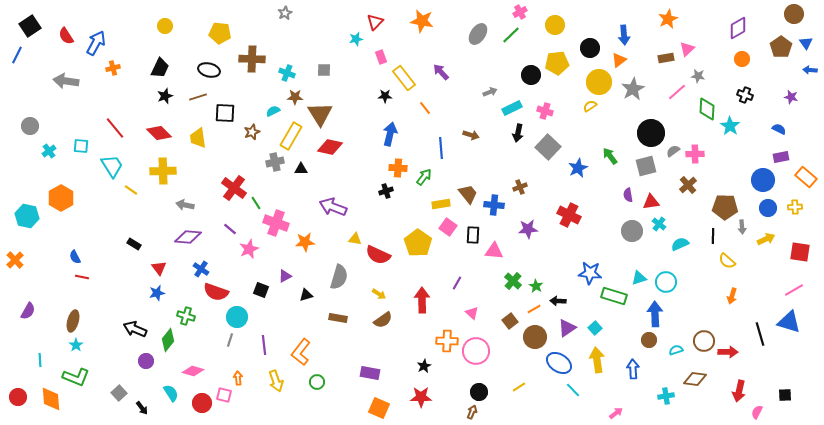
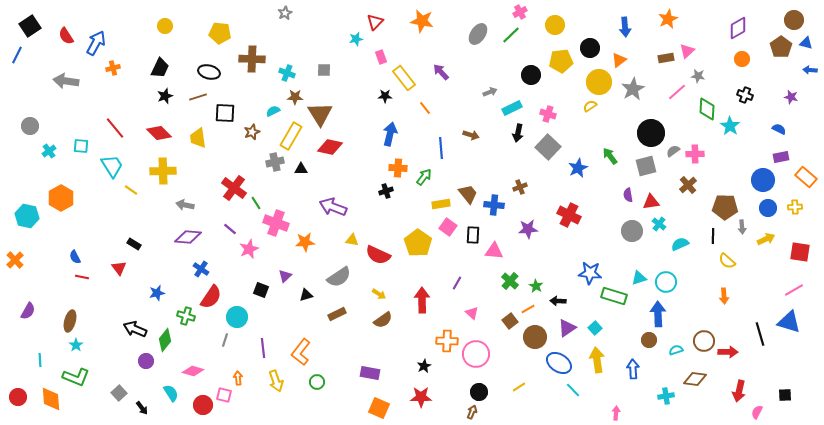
brown circle at (794, 14): moved 6 px down
blue arrow at (624, 35): moved 1 px right, 8 px up
blue triangle at (806, 43): rotated 40 degrees counterclockwise
pink triangle at (687, 49): moved 2 px down
yellow pentagon at (557, 63): moved 4 px right, 2 px up
black ellipse at (209, 70): moved 2 px down
pink cross at (545, 111): moved 3 px right, 3 px down
yellow triangle at (355, 239): moved 3 px left, 1 px down
red triangle at (159, 268): moved 40 px left
purple triangle at (285, 276): rotated 16 degrees counterclockwise
gray semicircle at (339, 277): rotated 40 degrees clockwise
green cross at (513, 281): moved 3 px left
red semicircle at (216, 292): moved 5 px left, 5 px down; rotated 75 degrees counterclockwise
orange arrow at (732, 296): moved 8 px left; rotated 21 degrees counterclockwise
orange line at (534, 309): moved 6 px left
blue arrow at (655, 314): moved 3 px right
brown rectangle at (338, 318): moved 1 px left, 4 px up; rotated 36 degrees counterclockwise
brown ellipse at (73, 321): moved 3 px left
green diamond at (168, 340): moved 3 px left
gray line at (230, 340): moved 5 px left
purple line at (264, 345): moved 1 px left, 3 px down
pink circle at (476, 351): moved 3 px down
red circle at (202, 403): moved 1 px right, 2 px down
pink arrow at (616, 413): rotated 48 degrees counterclockwise
